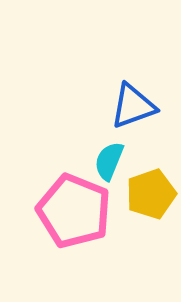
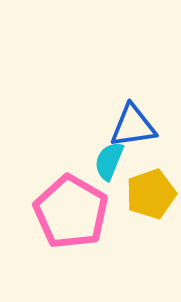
blue triangle: moved 20 px down; rotated 12 degrees clockwise
pink pentagon: moved 3 px left, 1 px down; rotated 8 degrees clockwise
